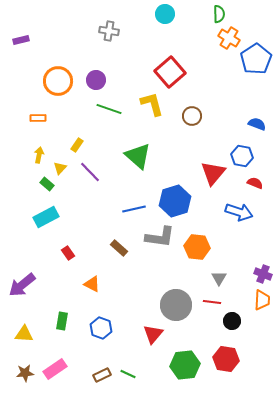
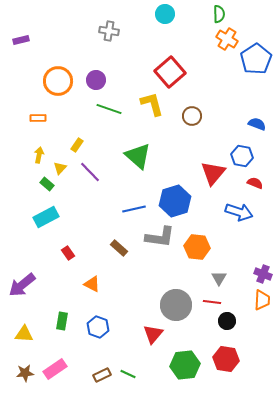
orange cross at (229, 38): moved 2 px left, 1 px down
black circle at (232, 321): moved 5 px left
blue hexagon at (101, 328): moved 3 px left, 1 px up
